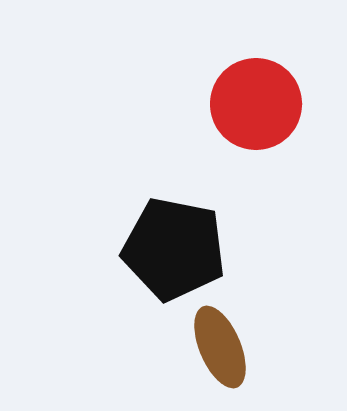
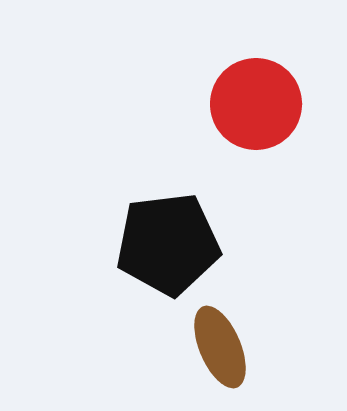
black pentagon: moved 6 px left, 5 px up; rotated 18 degrees counterclockwise
